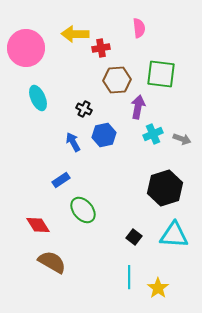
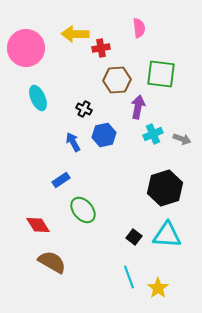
cyan triangle: moved 7 px left
cyan line: rotated 20 degrees counterclockwise
